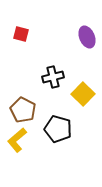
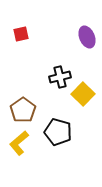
red square: rotated 28 degrees counterclockwise
black cross: moved 7 px right
brown pentagon: rotated 10 degrees clockwise
black pentagon: moved 3 px down
yellow L-shape: moved 2 px right, 3 px down
